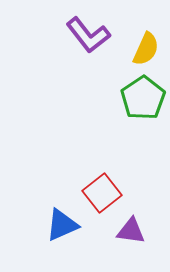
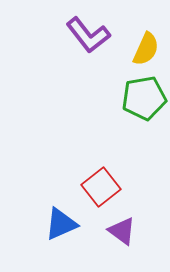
green pentagon: moved 1 px right; rotated 24 degrees clockwise
red square: moved 1 px left, 6 px up
blue triangle: moved 1 px left, 1 px up
purple triangle: moved 9 px left; rotated 28 degrees clockwise
